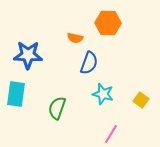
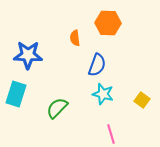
orange semicircle: rotated 70 degrees clockwise
blue semicircle: moved 8 px right, 2 px down
cyan rectangle: rotated 10 degrees clockwise
yellow square: moved 1 px right
green semicircle: rotated 25 degrees clockwise
pink line: rotated 48 degrees counterclockwise
